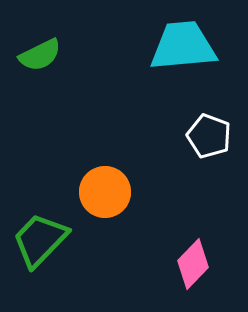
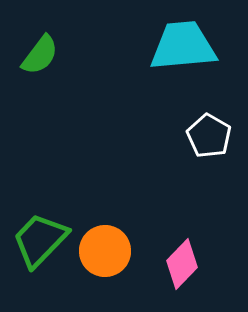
green semicircle: rotated 27 degrees counterclockwise
white pentagon: rotated 9 degrees clockwise
orange circle: moved 59 px down
pink diamond: moved 11 px left
